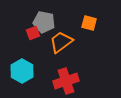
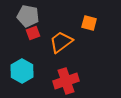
gray pentagon: moved 16 px left, 6 px up
